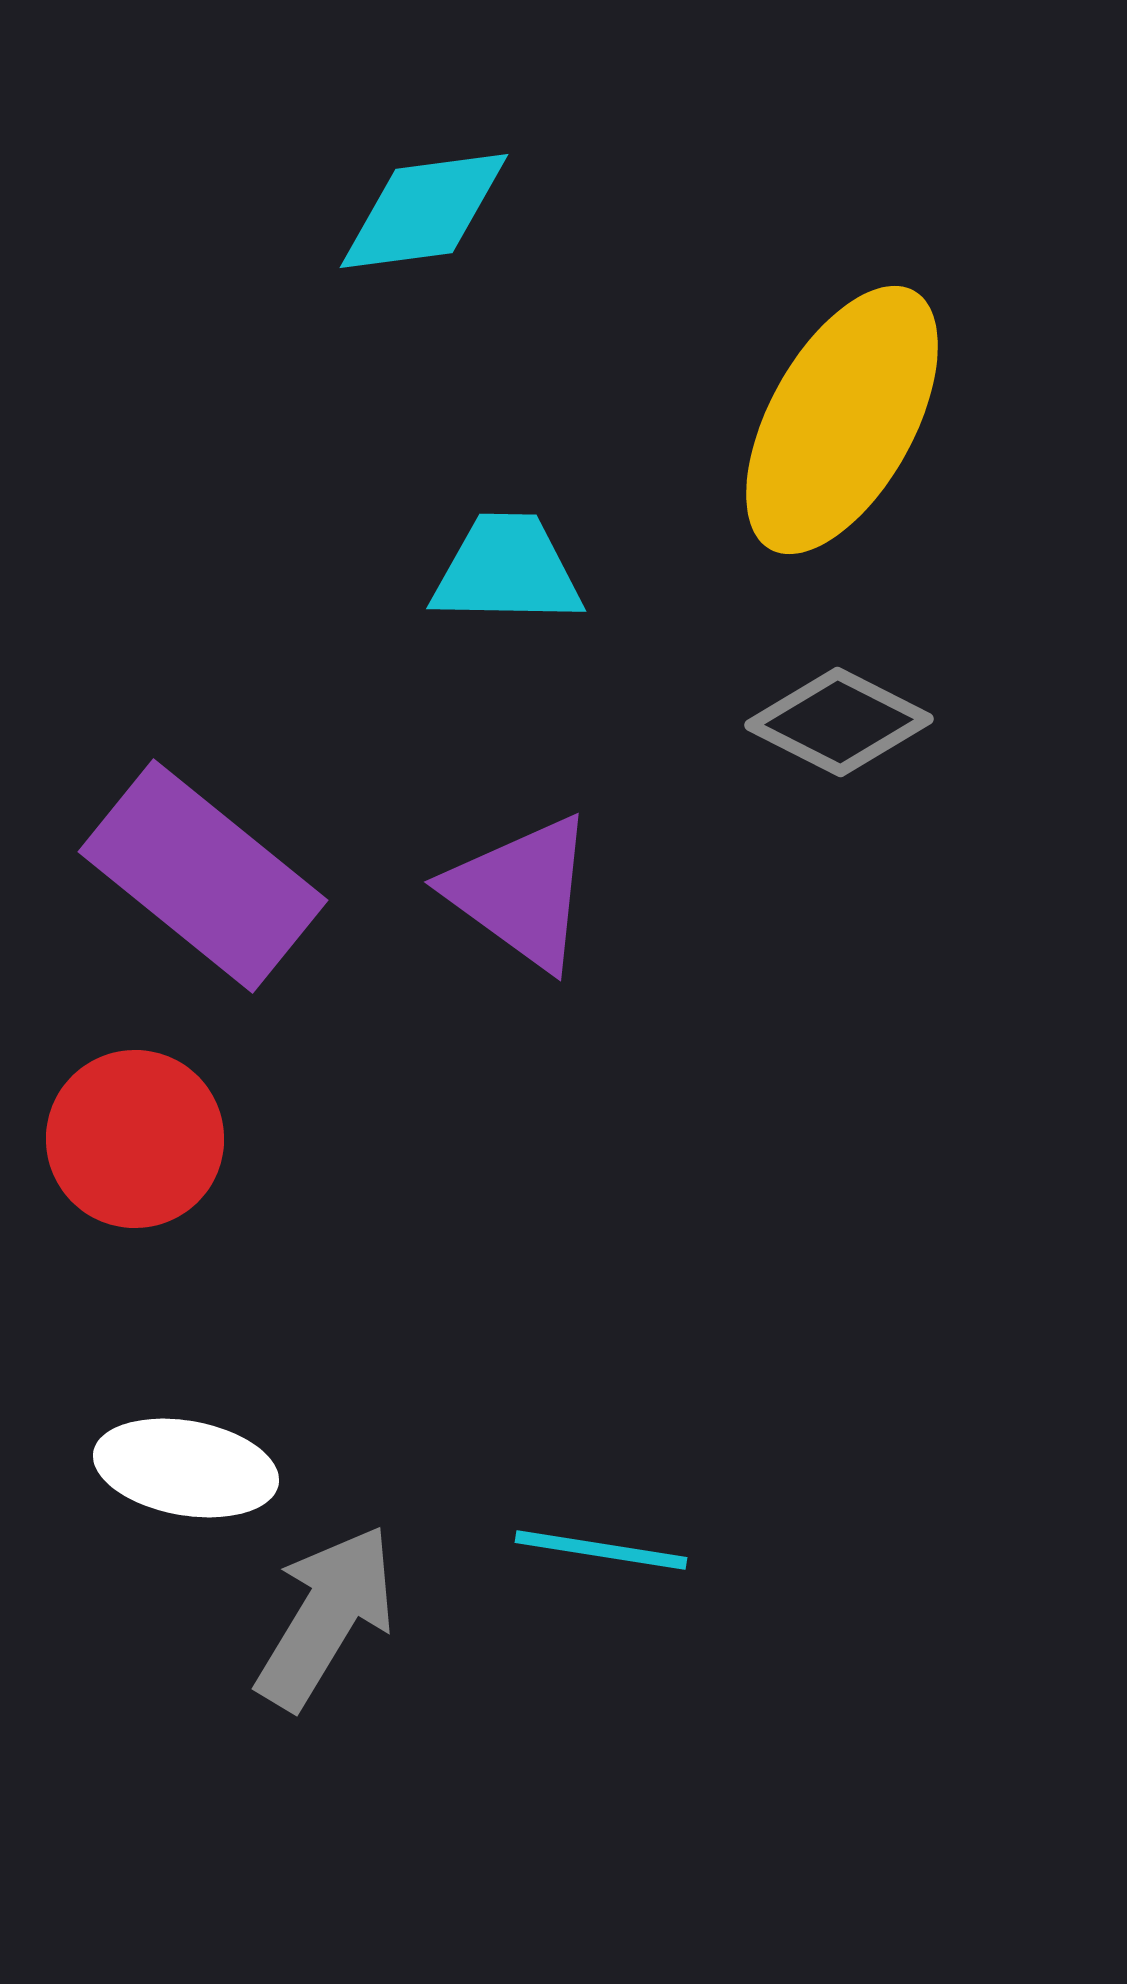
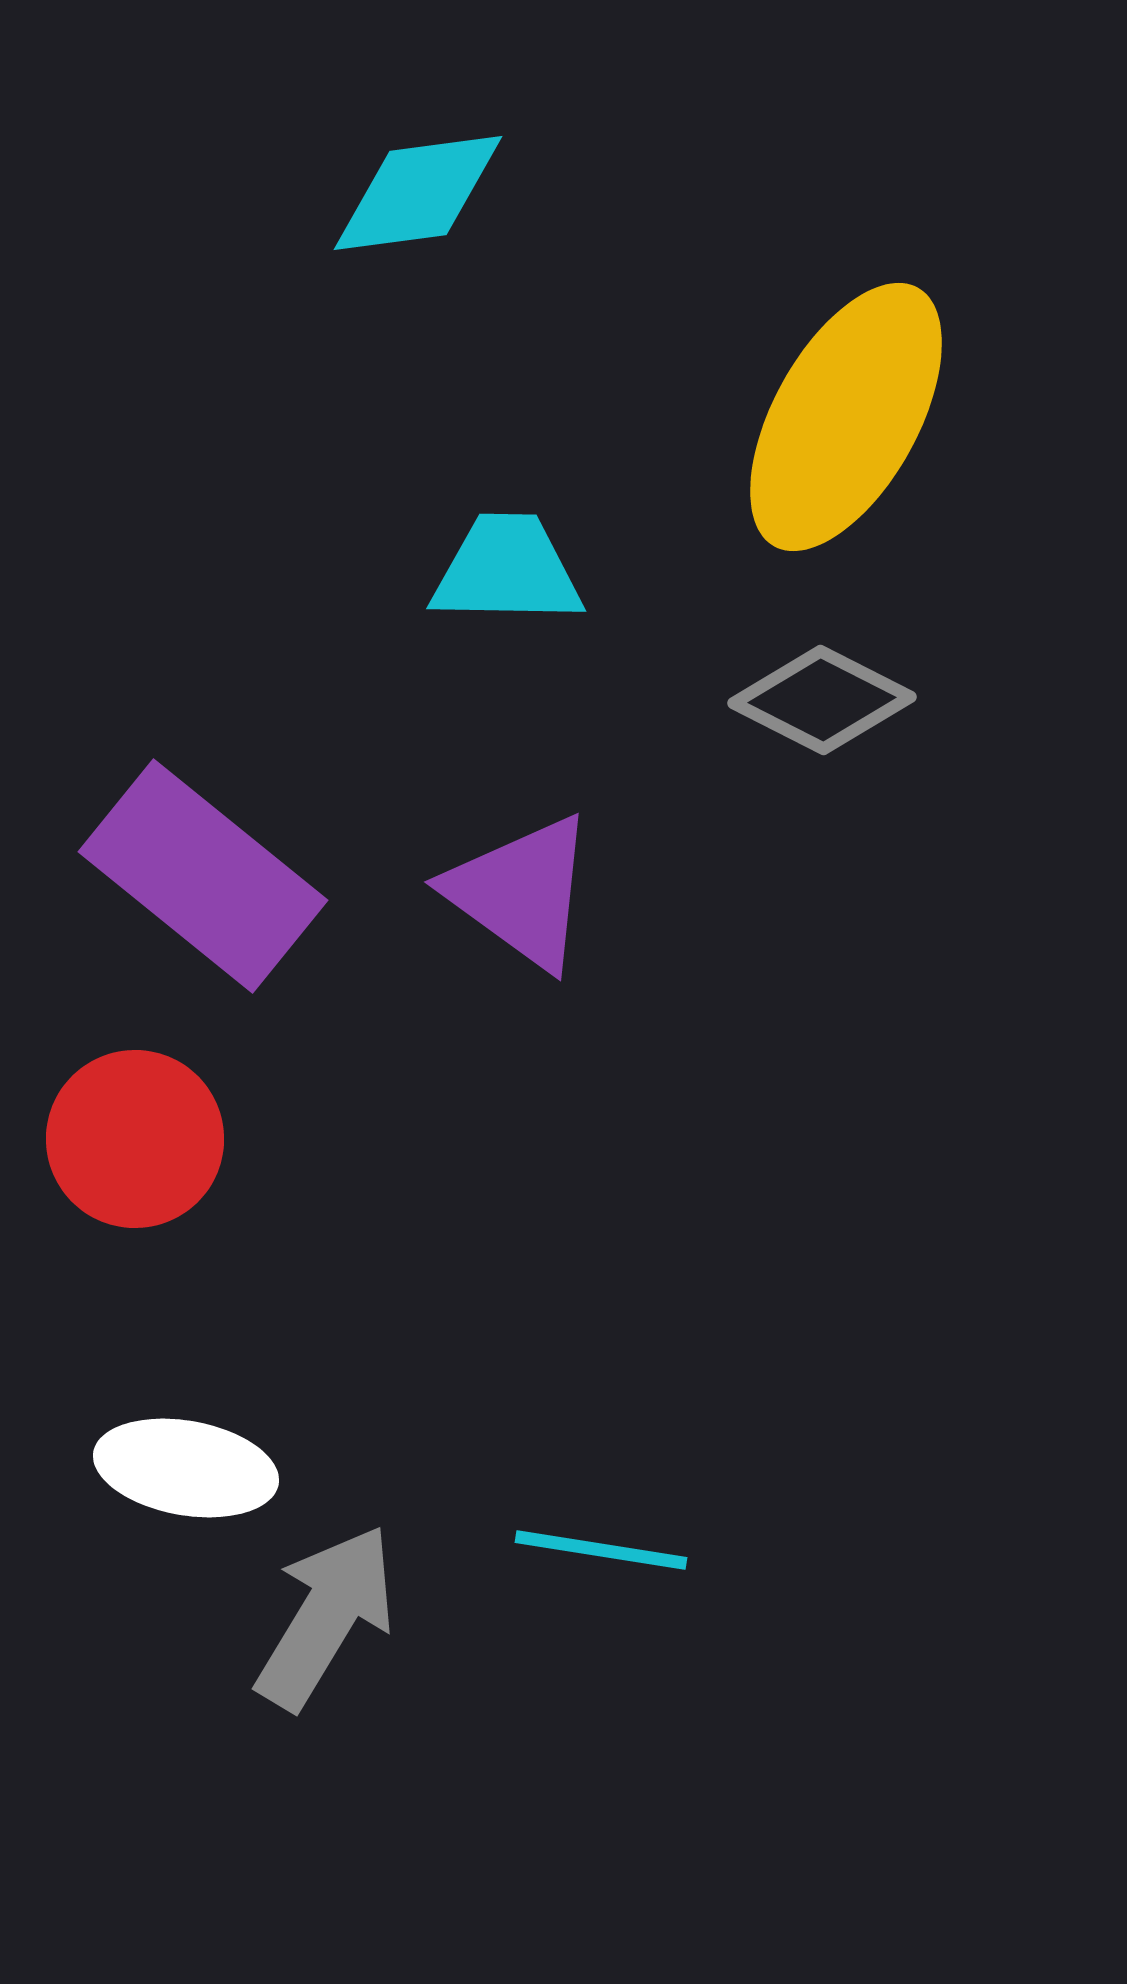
cyan diamond: moved 6 px left, 18 px up
yellow ellipse: moved 4 px right, 3 px up
gray diamond: moved 17 px left, 22 px up
